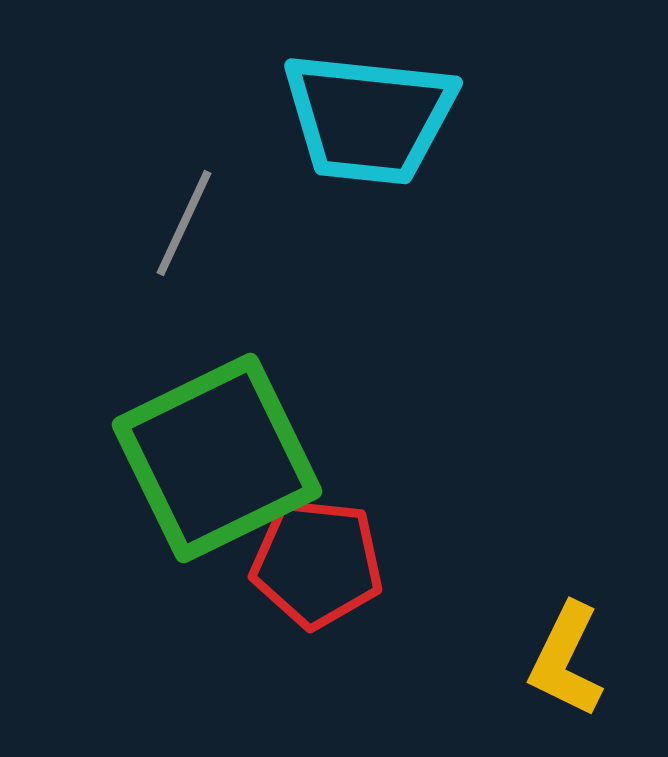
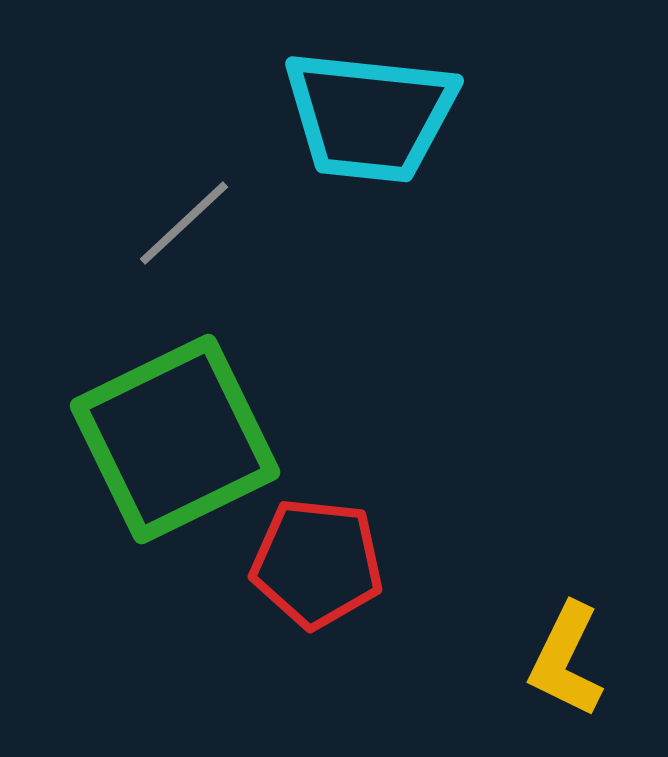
cyan trapezoid: moved 1 px right, 2 px up
gray line: rotated 22 degrees clockwise
green square: moved 42 px left, 19 px up
